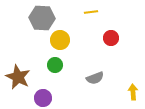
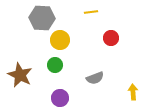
brown star: moved 2 px right, 2 px up
purple circle: moved 17 px right
